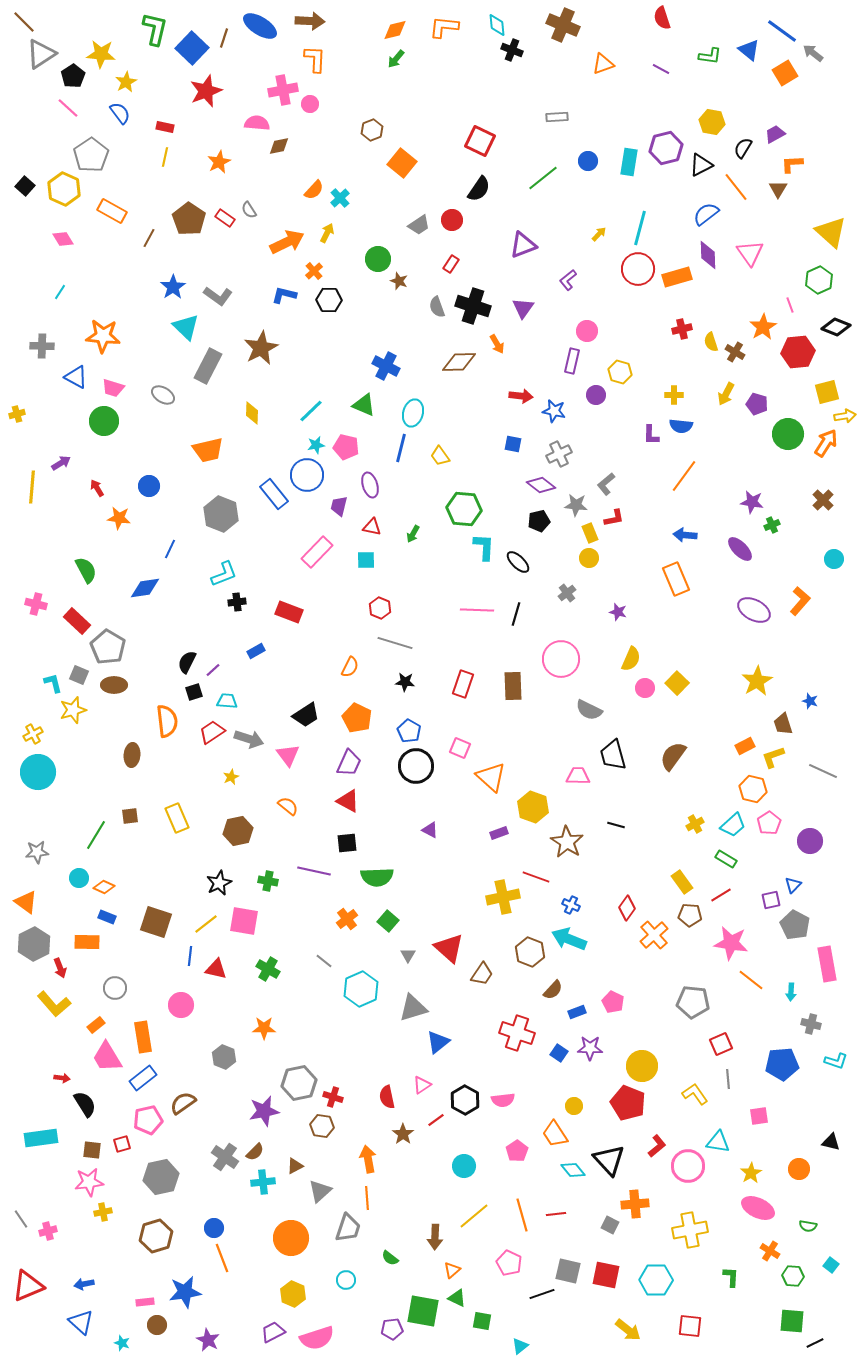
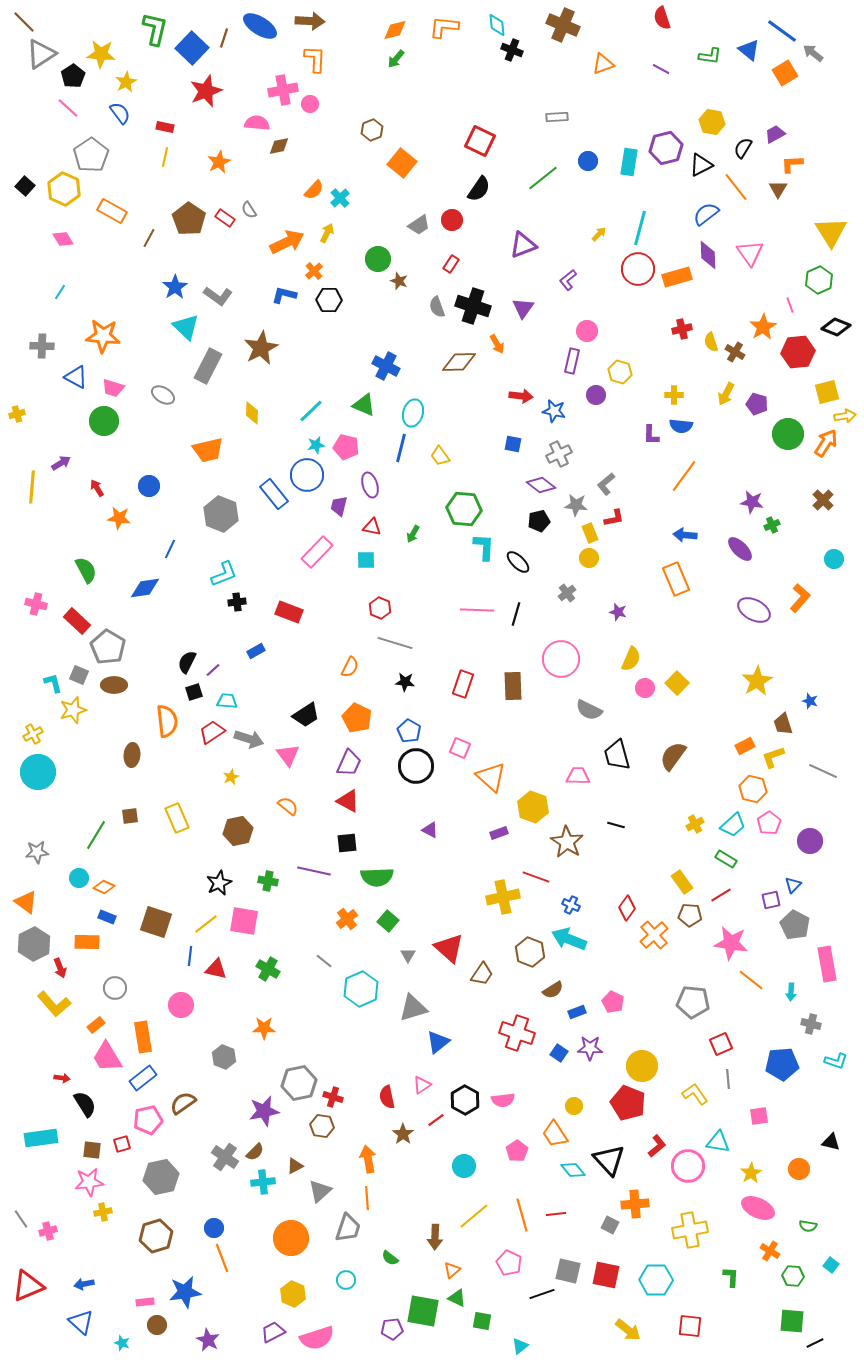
yellow triangle at (831, 232): rotated 16 degrees clockwise
blue star at (173, 287): moved 2 px right
orange L-shape at (800, 601): moved 3 px up
black trapezoid at (613, 755): moved 4 px right
brown semicircle at (553, 990): rotated 15 degrees clockwise
